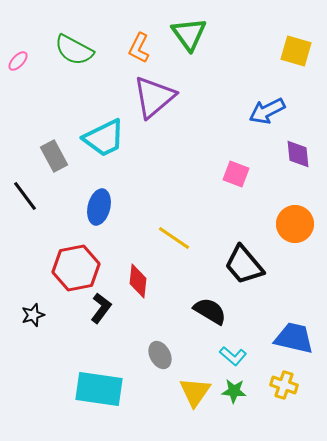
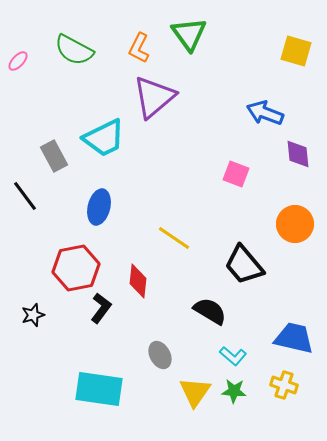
blue arrow: moved 2 px left, 2 px down; rotated 48 degrees clockwise
